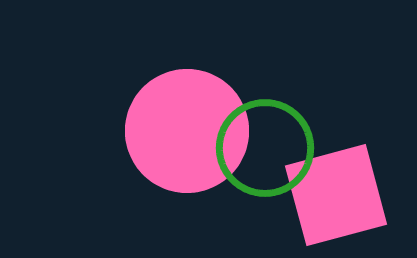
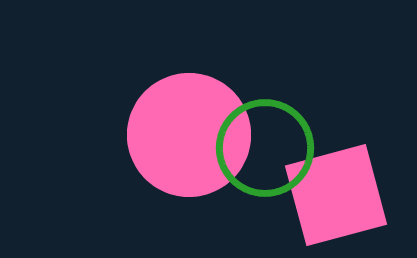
pink circle: moved 2 px right, 4 px down
